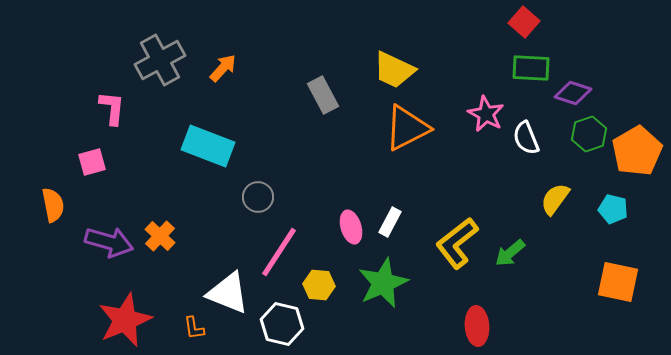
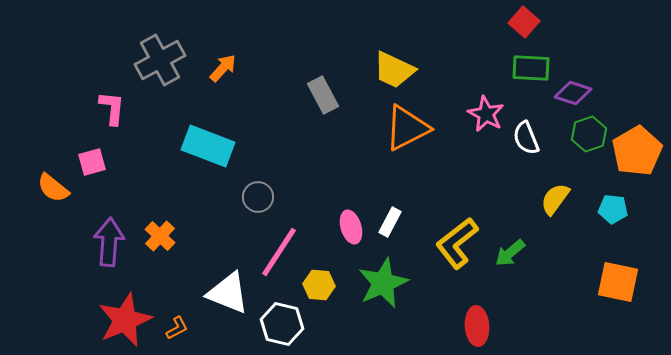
orange semicircle: moved 17 px up; rotated 140 degrees clockwise
cyan pentagon: rotated 8 degrees counterclockwise
purple arrow: rotated 102 degrees counterclockwise
orange L-shape: moved 17 px left; rotated 110 degrees counterclockwise
